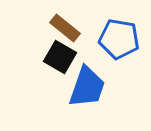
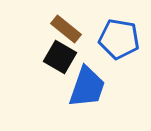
brown rectangle: moved 1 px right, 1 px down
